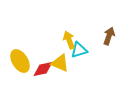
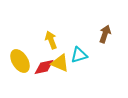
brown arrow: moved 4 px left, 2 px up
yellow arrow: moved 18 px left
cyan triangle: moved 5 px down
red diamond: moved 1 px right, 2 px up
